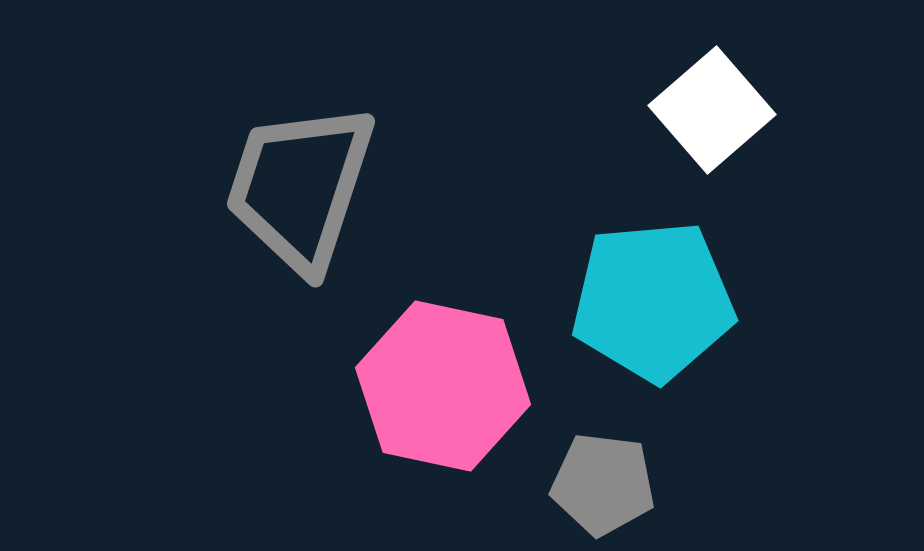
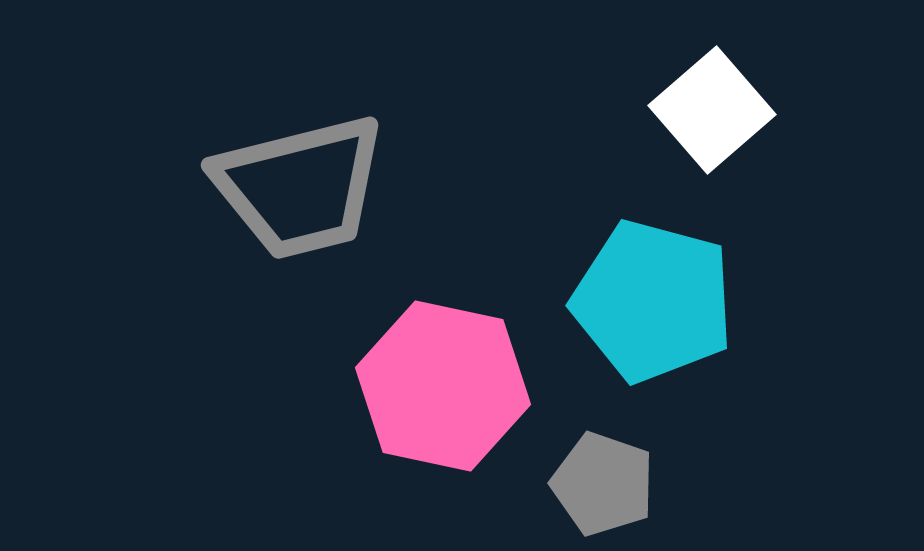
gray trapezoid: rotated 122 degrees counterclockwise
cyan pentagon: rotated 20 degrees clockwise
gray pentagon: rotated 12 degrees clockwise
